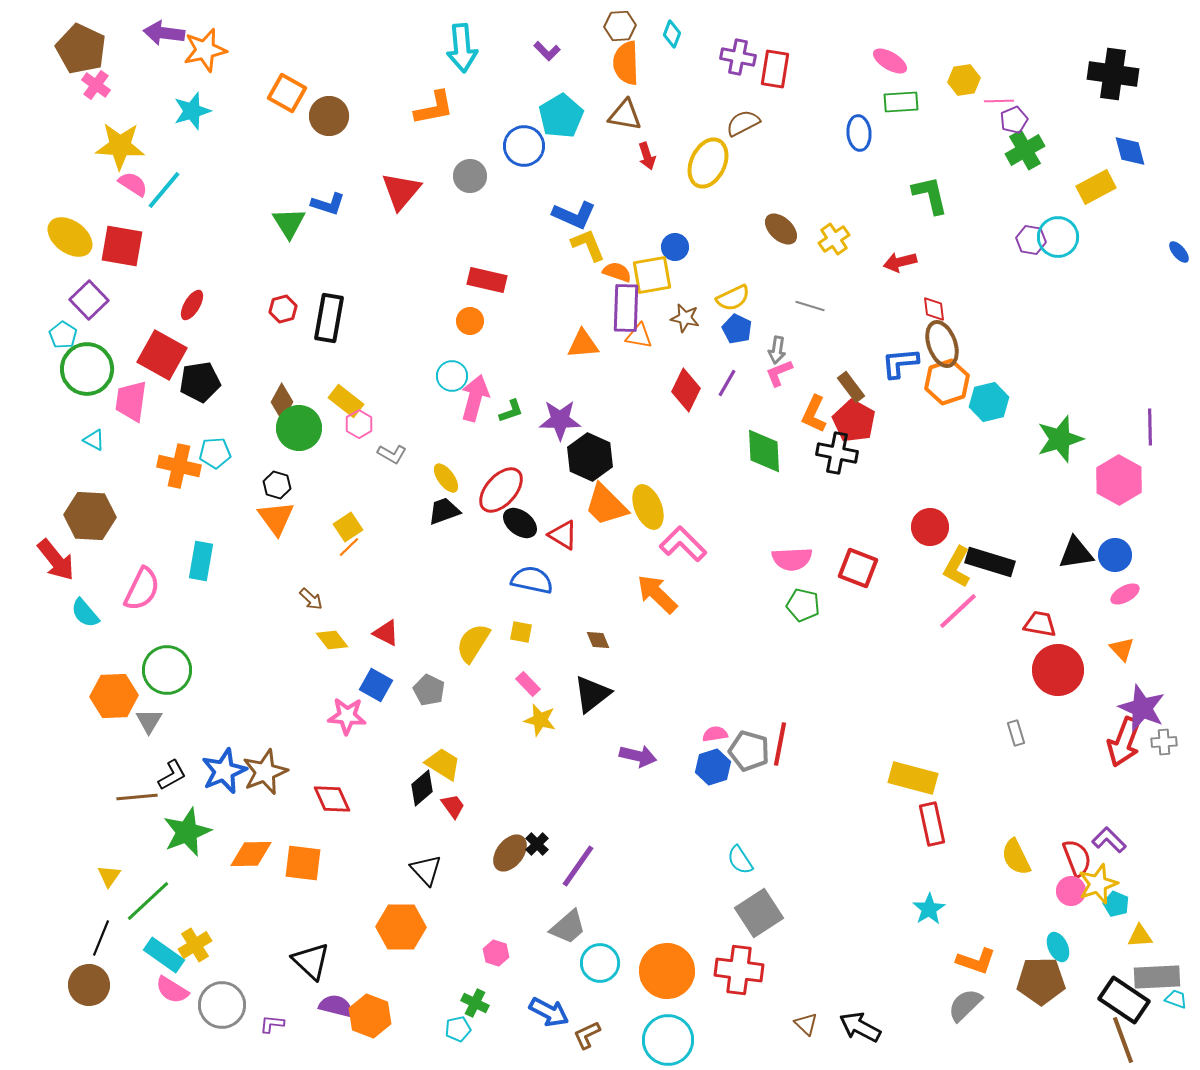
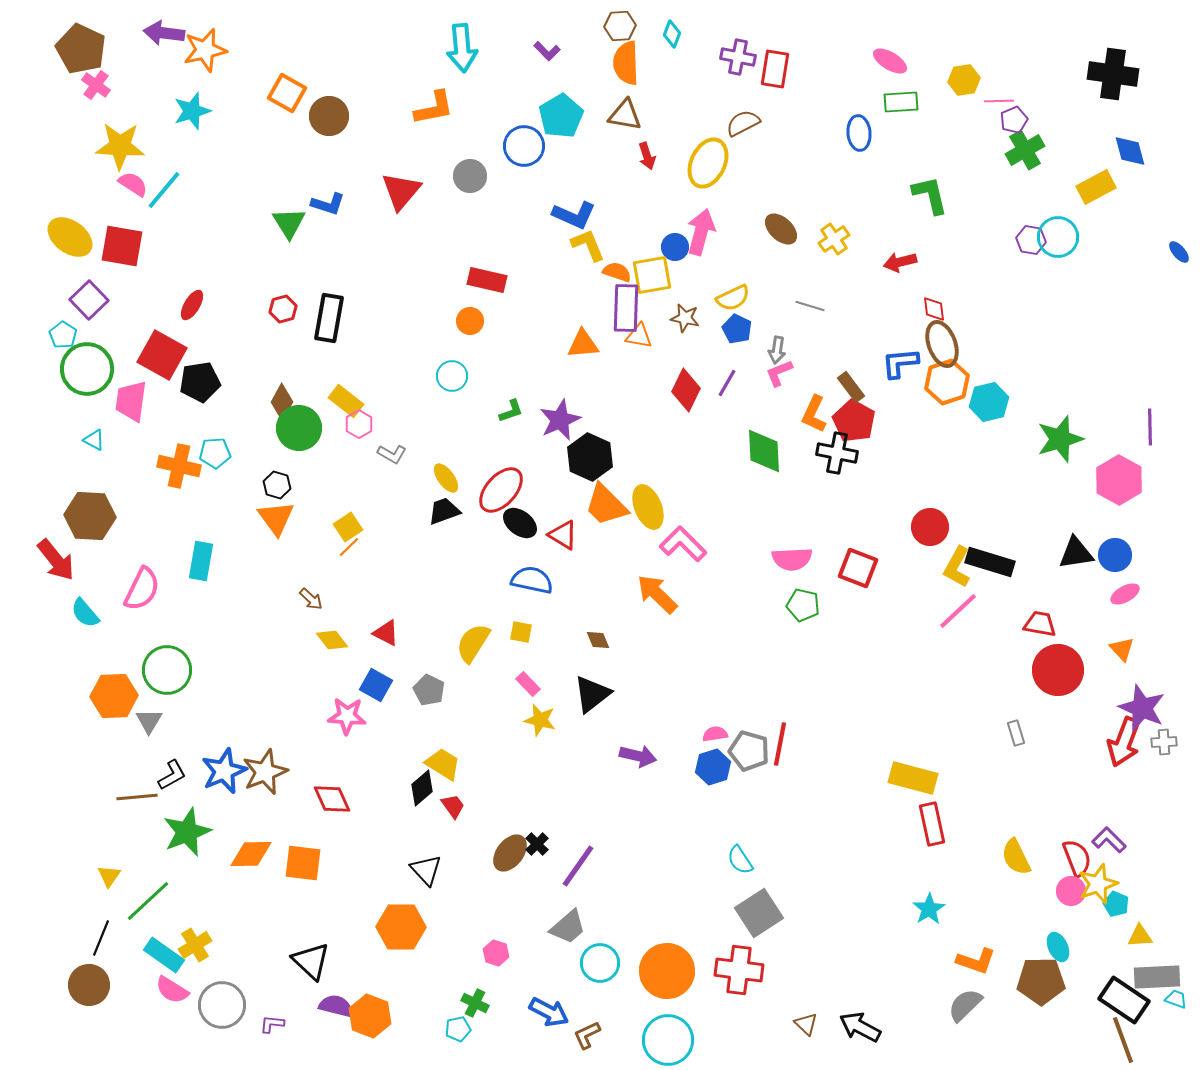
pink arrow at (475, 398): moved 226 px right, 166 px up
purple star at (560, 420): rotated 24 degrees counterclockwise
